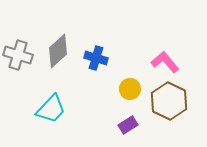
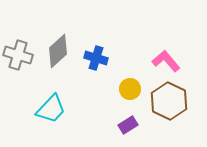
pink L-shape: moved 1 px right, 1 px up
